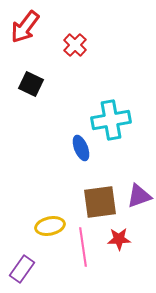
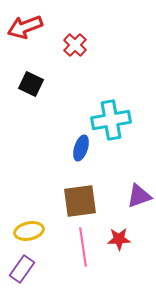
red arrow: rotated 32 degrees clockwise
blue ellipse: rotated 40 degrees clockwise
brown square: moved 20 px left, 1 px up
yellow ellipse: moved 21 px left, 5 px down
